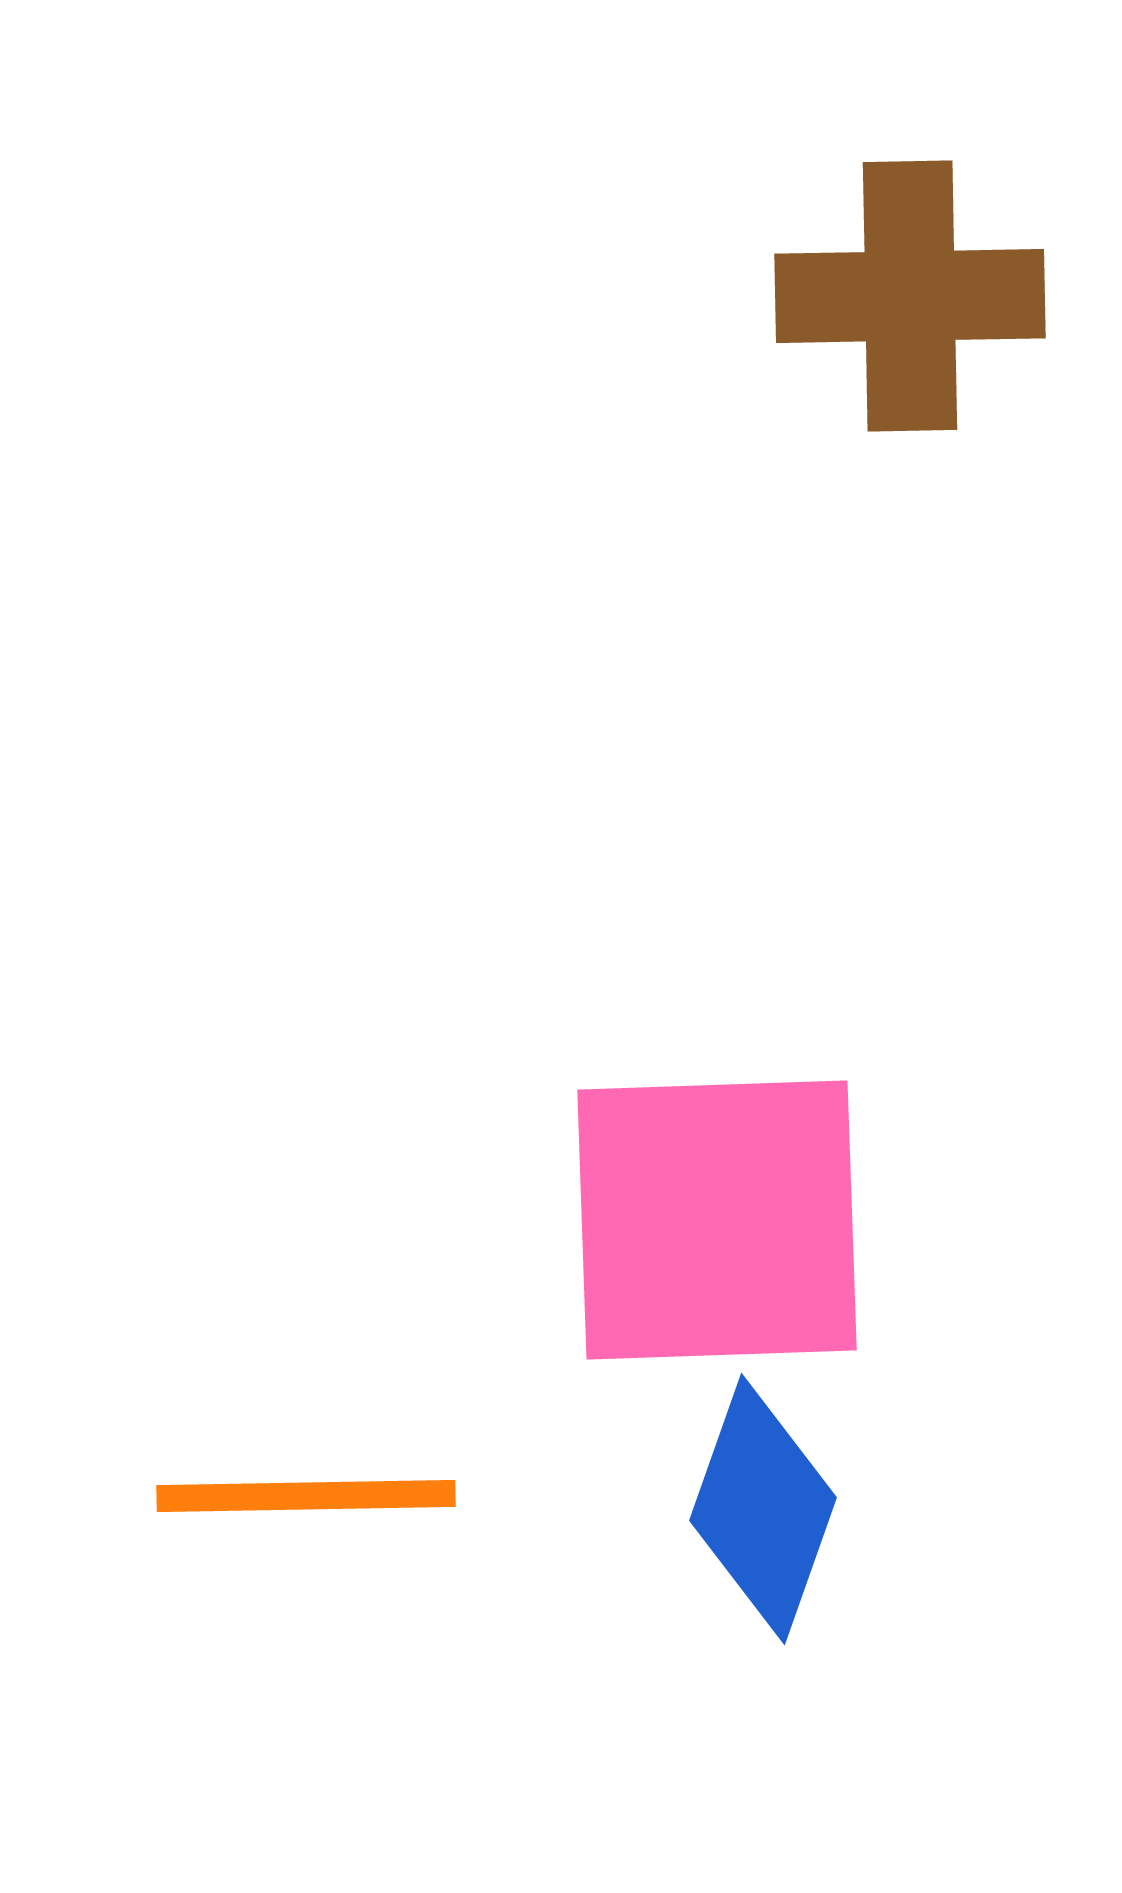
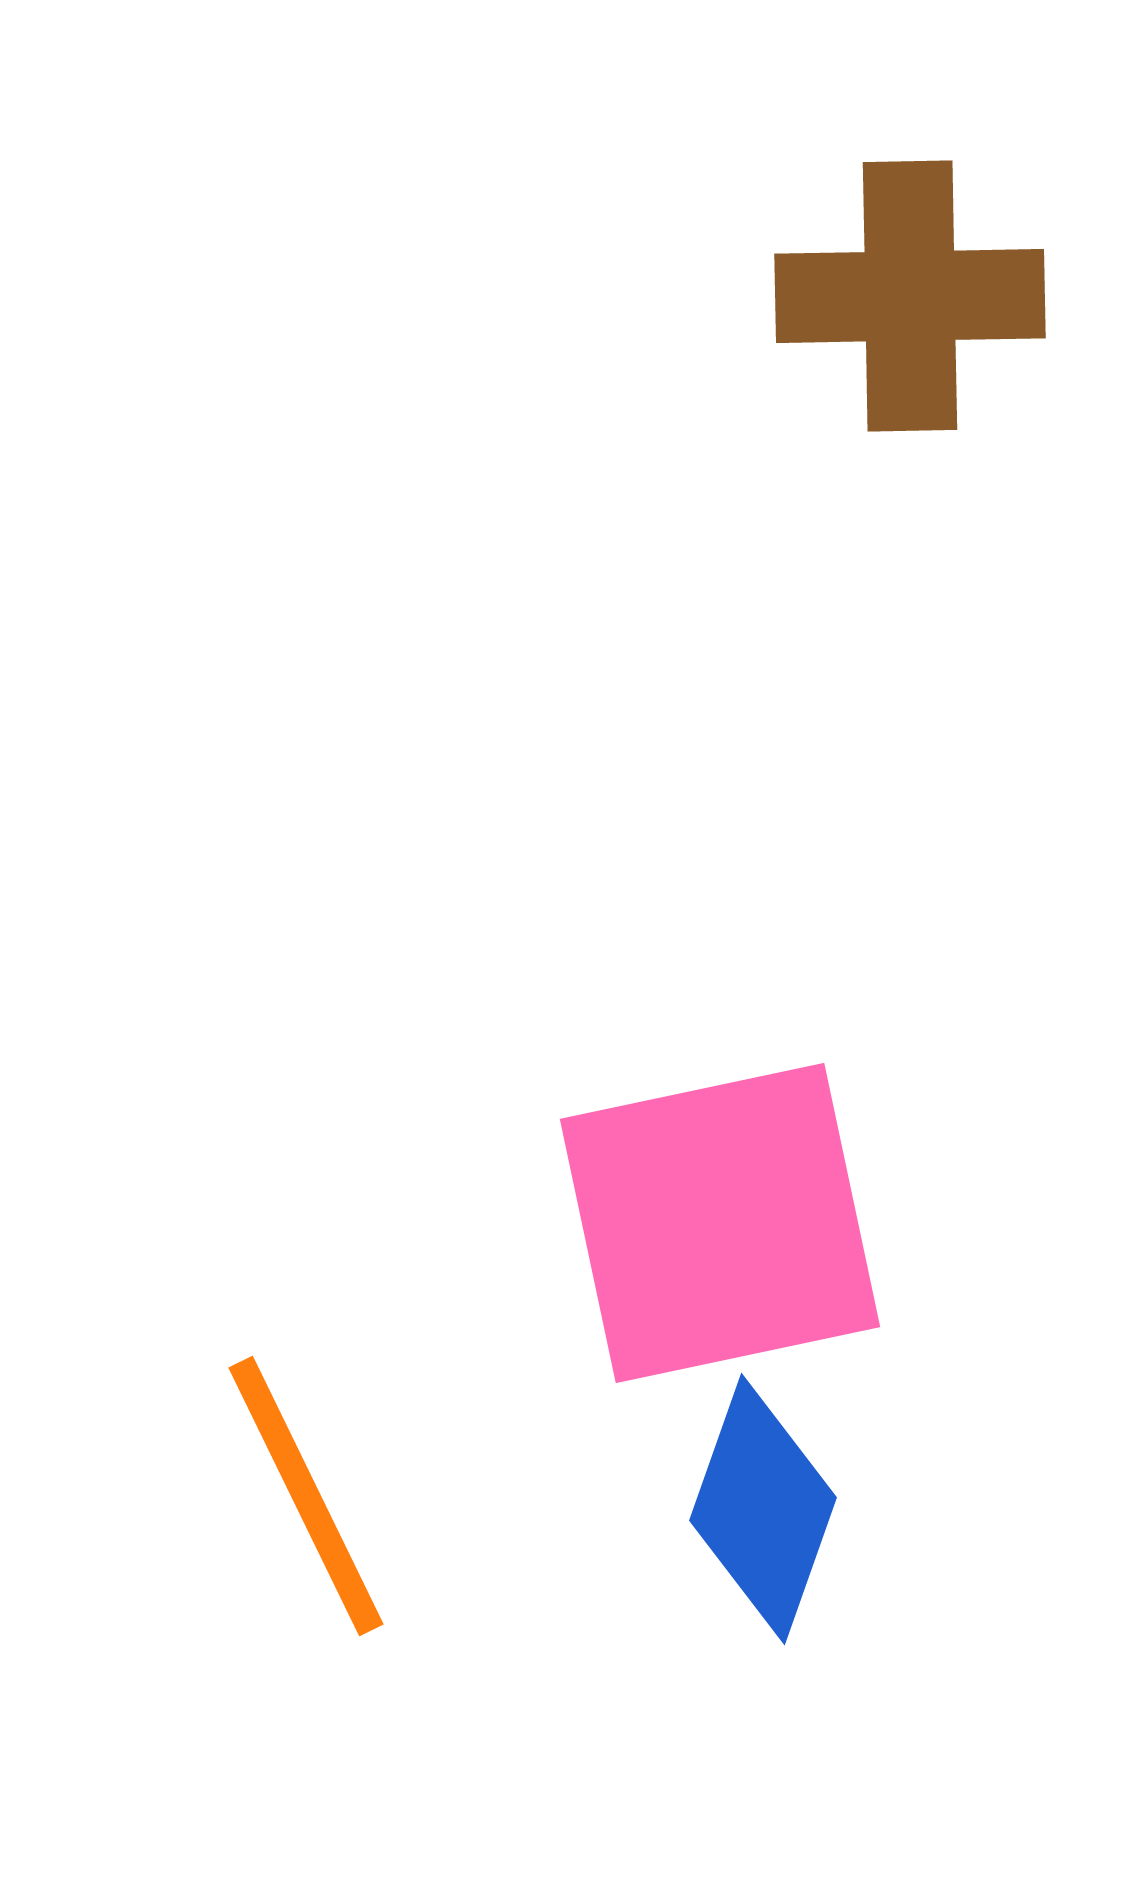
pink square: moved 3 px right, 3 px down; rotated 10 degrees counterclockwise
orange line: rotated 65 degrees clockwise
